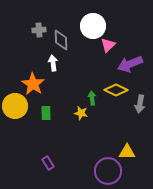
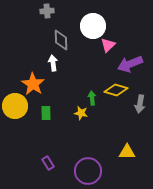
gray cross: moved 8 px right, 19 px up
yellow diamond: rotated 10 degrees counterclockwise
purple circle: moved 20 px left
